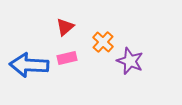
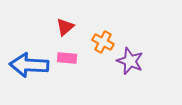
orange cross: rotated 15 degrees counterclockwise
pink rectangle: rotated 18 degrees clockwise
